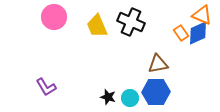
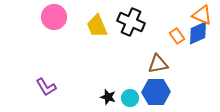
orange rectangle: moved 4 px left, 3 px down
